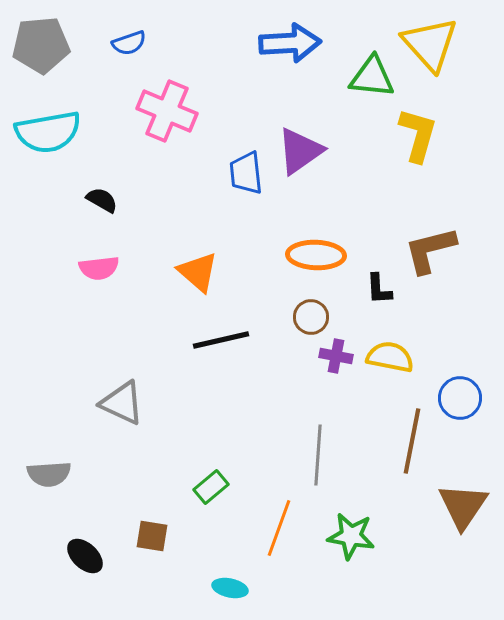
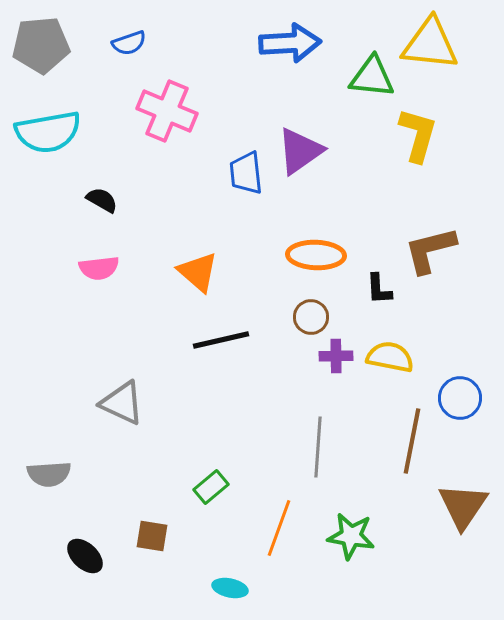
yellow triangle: rotated 42 degrees counterclockwise
purple cross: rotated 12 degrees counterclockwise
gray line: moved 8 px up
